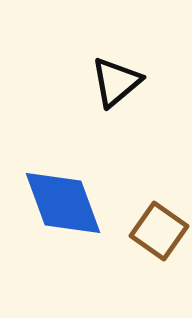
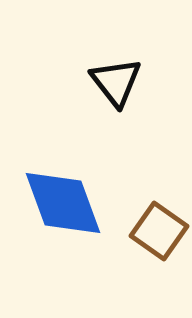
black triangle: rotated 28 degrees counterclockwise
